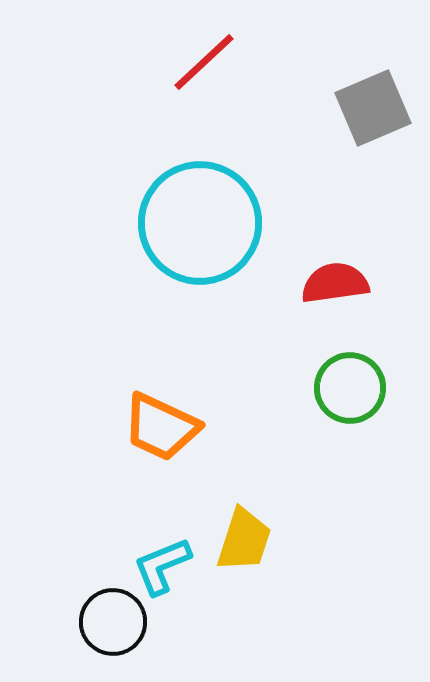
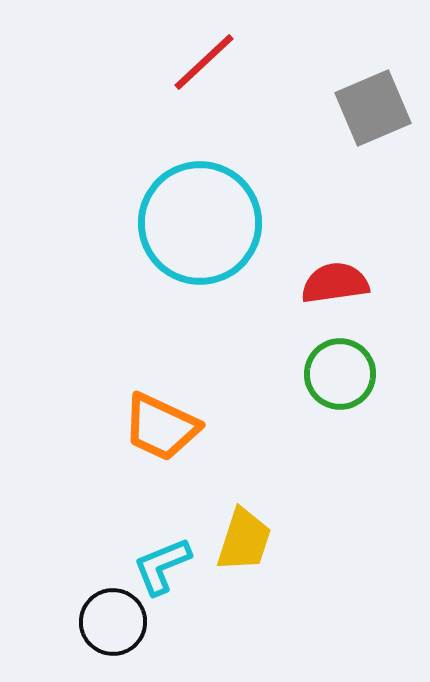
green circle: moved 10 px left, 14 px up
